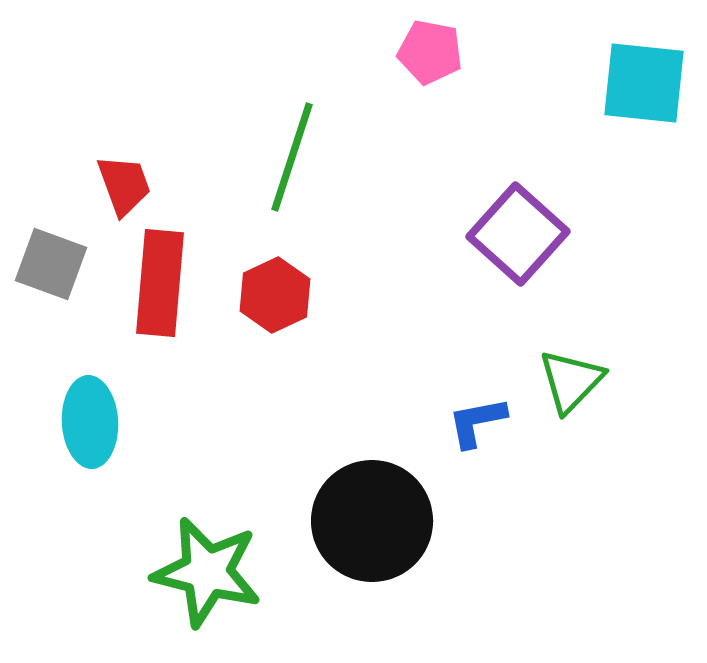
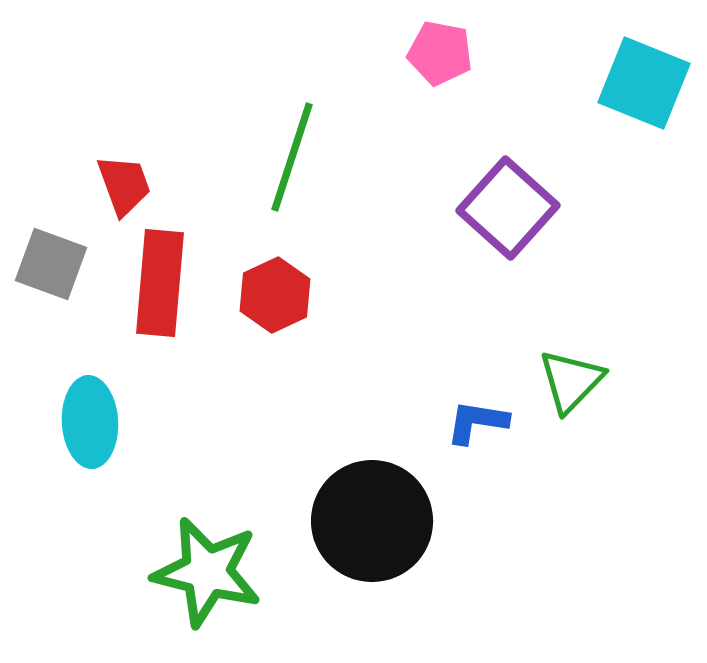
pink pentagon: moved 10 px right, 1 px down
cyan square: rotated 16 degrees clockwise
purple square: moved 10 px left, 26 px up
blue L-shape: rotated 20 degrees clockwise
